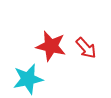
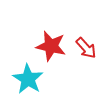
cyan star: rotated 28 degrees counterclockwise
